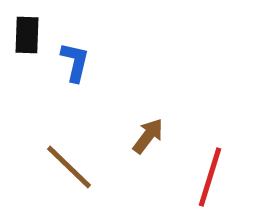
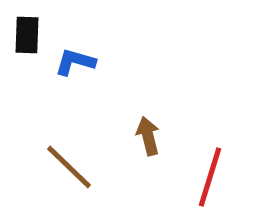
blue L-shape: rotated 87 degrees counterclockwise
brown arrow: rotated 51 degrees counterclockwise
